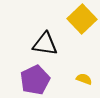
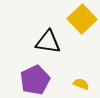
black triangle: moved 3 px right, 2 px up
yellow semicircle: moved 3 px left, 5 px down
